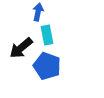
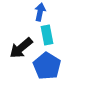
blue arrow: moved 2 px right
blue pentagon: rotated 12 degrees clockwise
